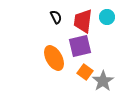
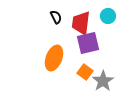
cyan circle: moved 1 px right, 1 px up
red trapezoid: moved 2 px left, 2 px down
purple square: moved 8 px right, 3 px up
orange ellipse: rotated 50 degrees clockwise
